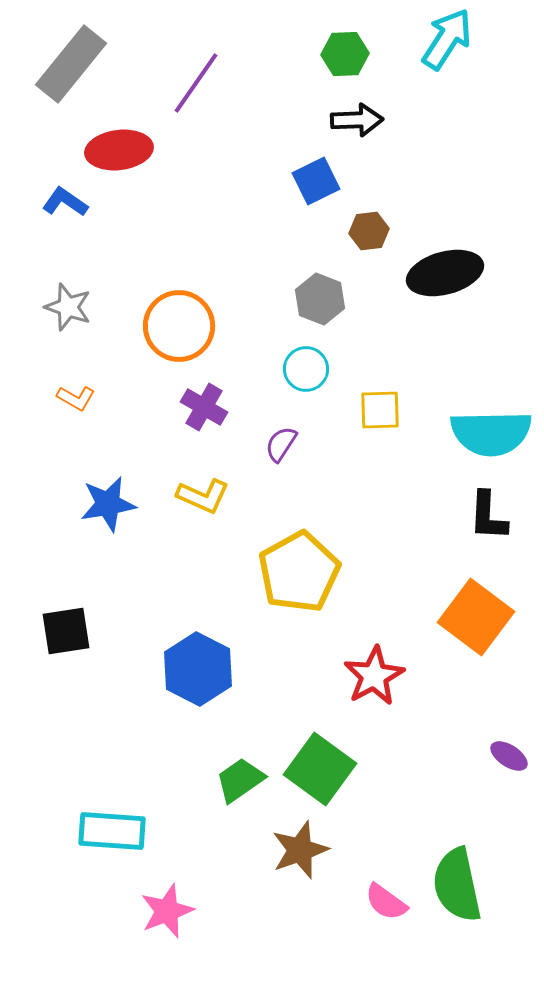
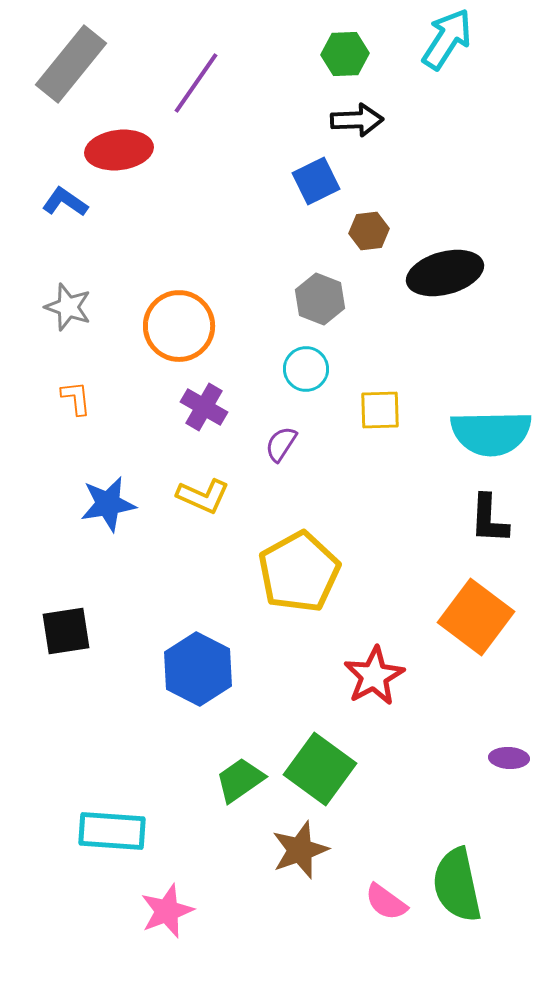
orange L-shape: rotated 126 degrees counterclockwise
black L-shape: moved 1 px right, 3 px down
purple ellipse: moved 2 px down; rotated 30 degrees counterclockwise
